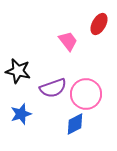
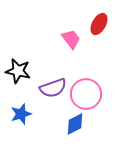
pink trapezoid: moved 3 px right, 2 px up
